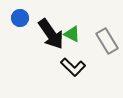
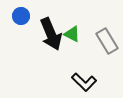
blue circle: moved 1 px right, 2 px up
black arrow: rotated 12 degrees clockwise
black L-shape: moved 11 px right, 15 px down
